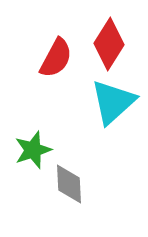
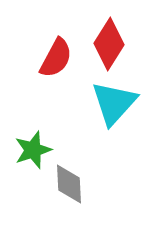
cyan triangle: moved 1 px right, 1 px down; rotated 6 degrees counterclockwise
